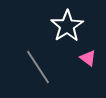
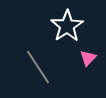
pink triangle: rotated 36 degrees clockwise
